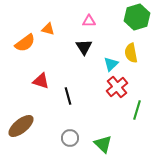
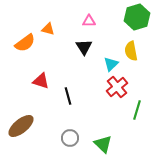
yellow semicircle: moved 2 px up
